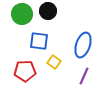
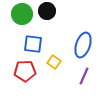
black circle: moved 1 px left
blue square: moved 6 px left, 3 px down
